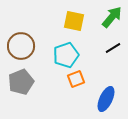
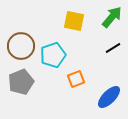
cyan pentagon: moved 13 px left
blue ellipse: moved 3 px right, 2 px up; rotated 20 degrees clockwise
